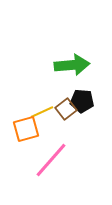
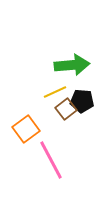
yellow line: moved 13 px right, 20 px up
orange square: rotated 20 degrees counterclockwise
pink line: rotated 69 degrees counterclockwise
